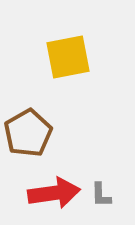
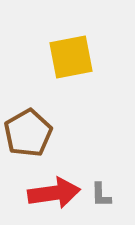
yellow square: moved 3 px right
